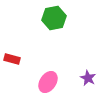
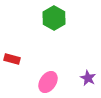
green hexagon: rotated 20 degrees counterclockwise
